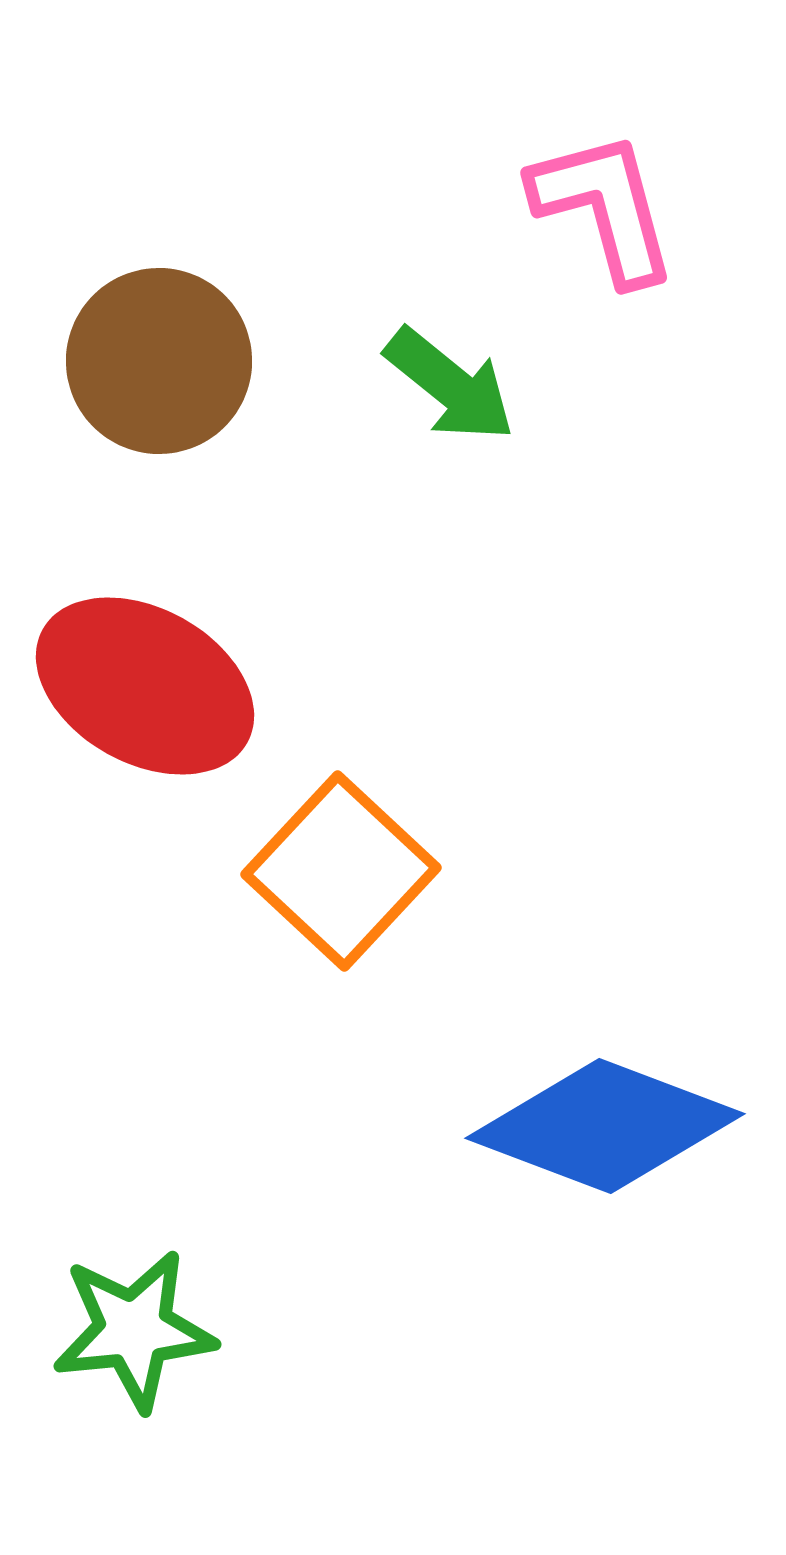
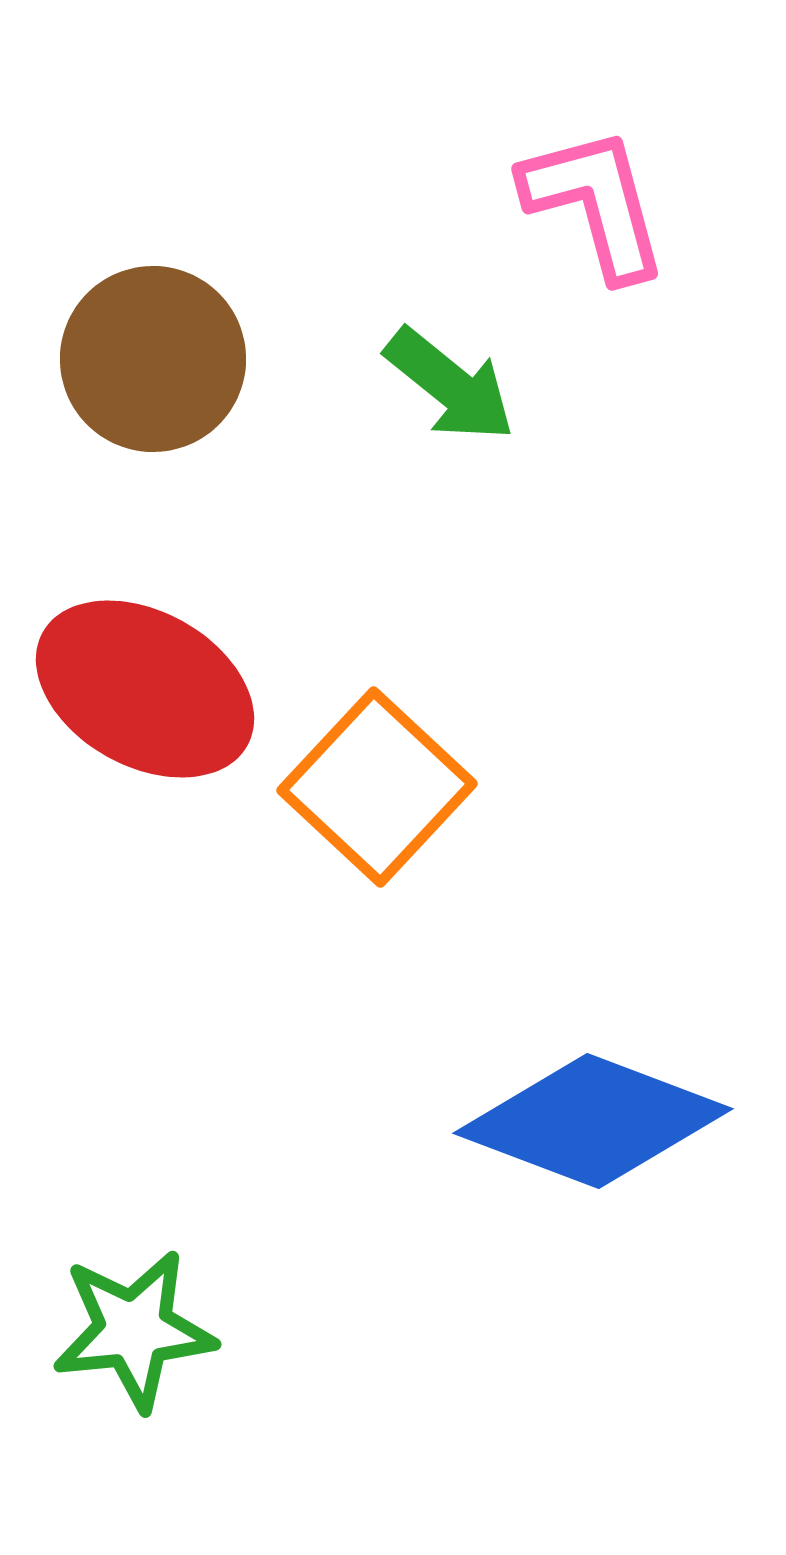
pink L-shape: moved 9 px left, 4 px up
brown circle: moved 6 px left, 2 px up
red ellipse: moved 3 px down
orange square: moved 36 px right, 84 px up
blue diamond: moved 12 px left, 5 px up
